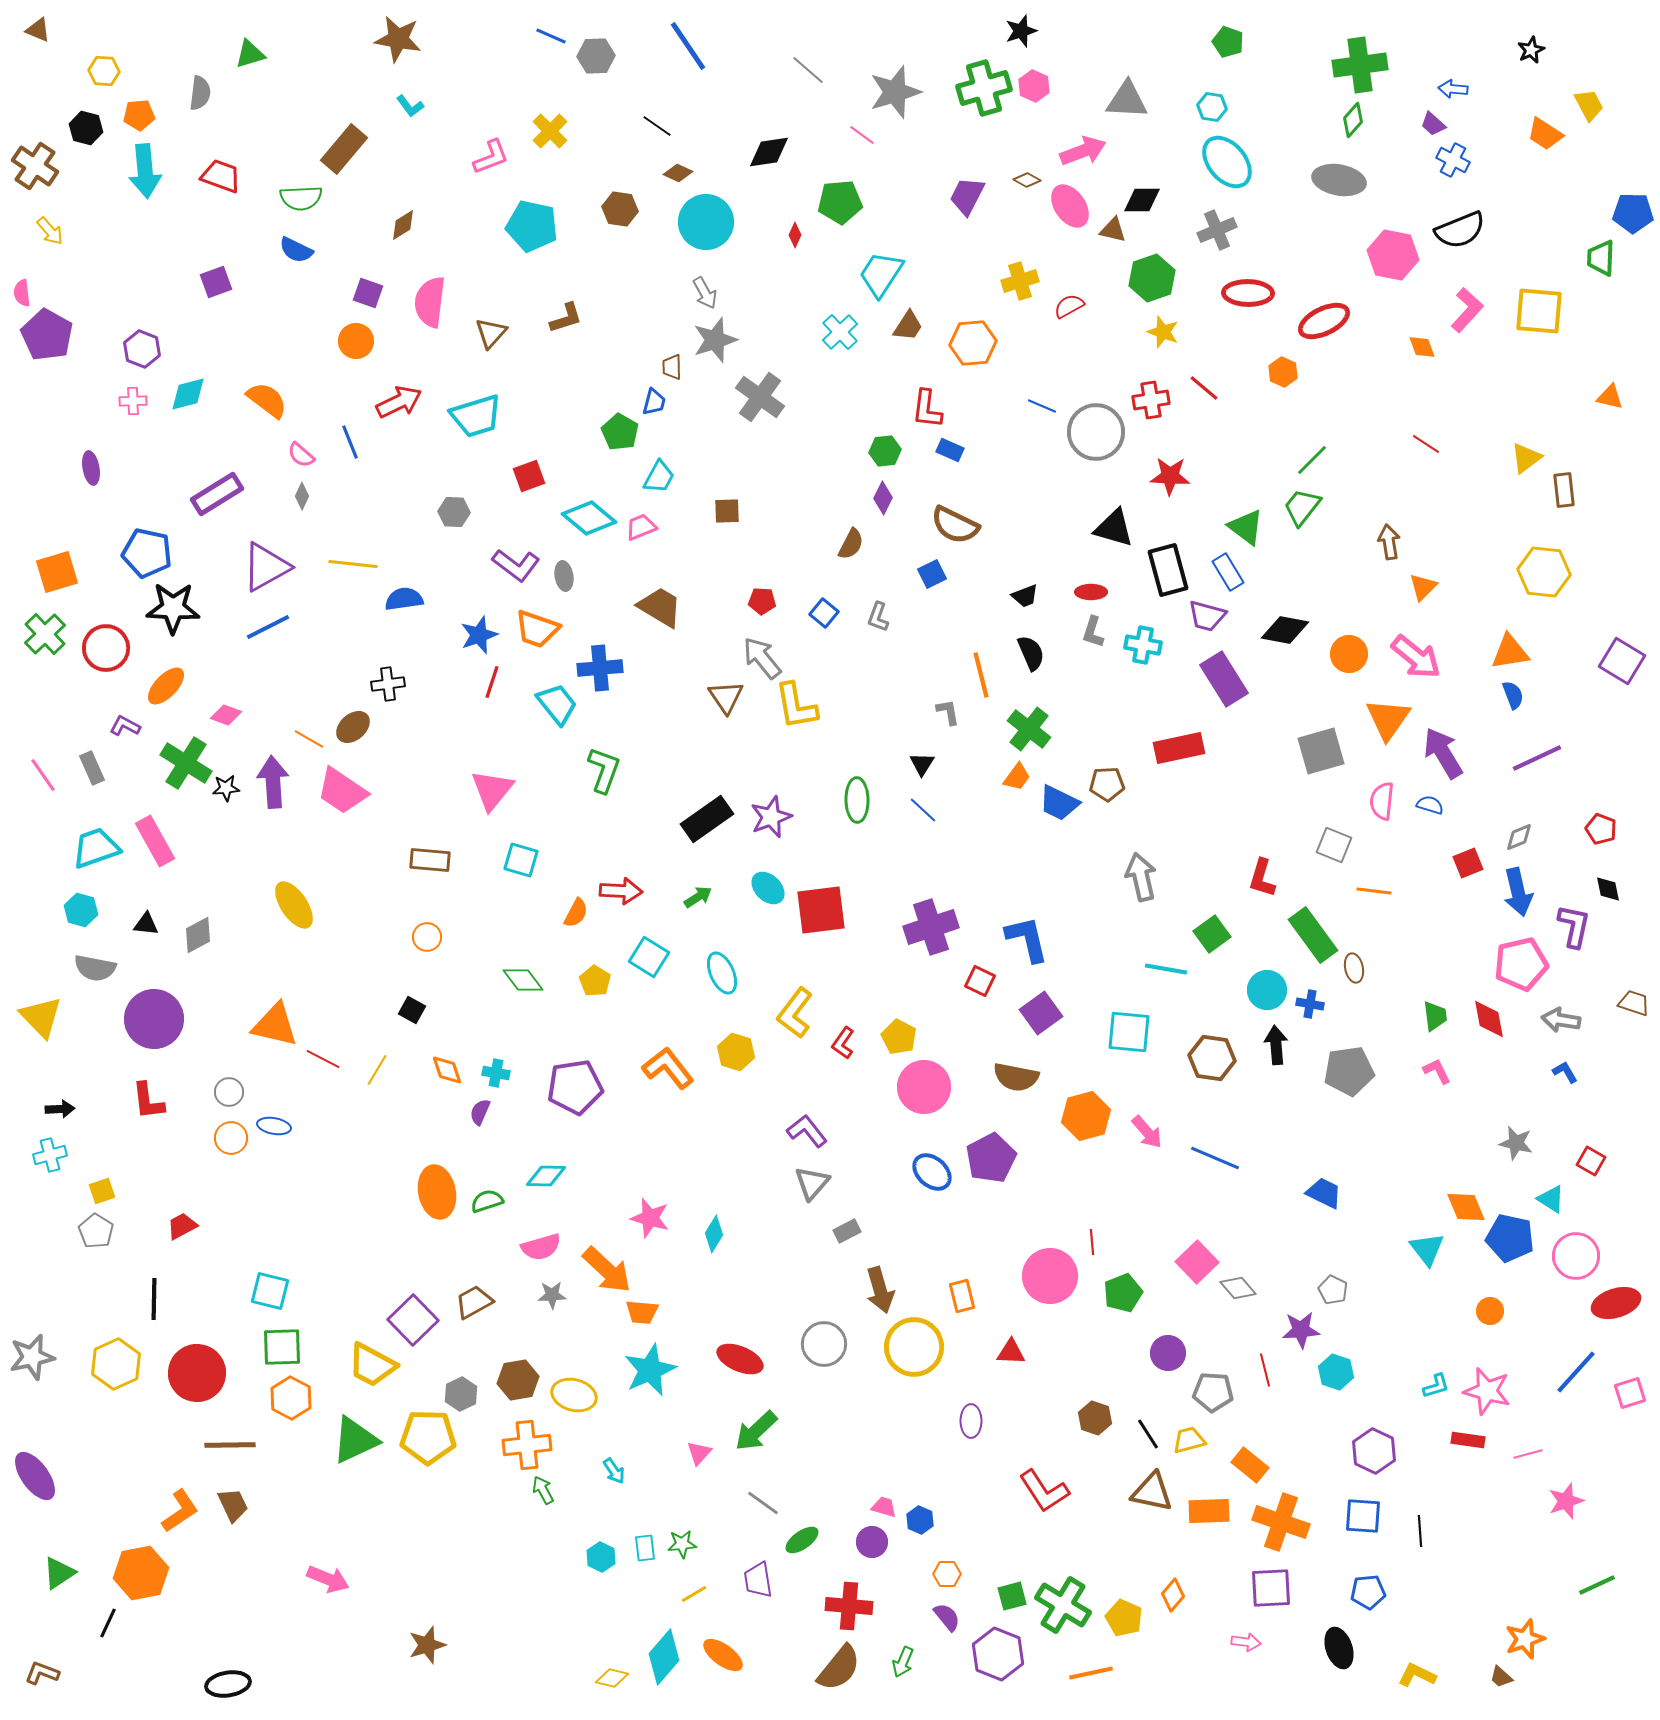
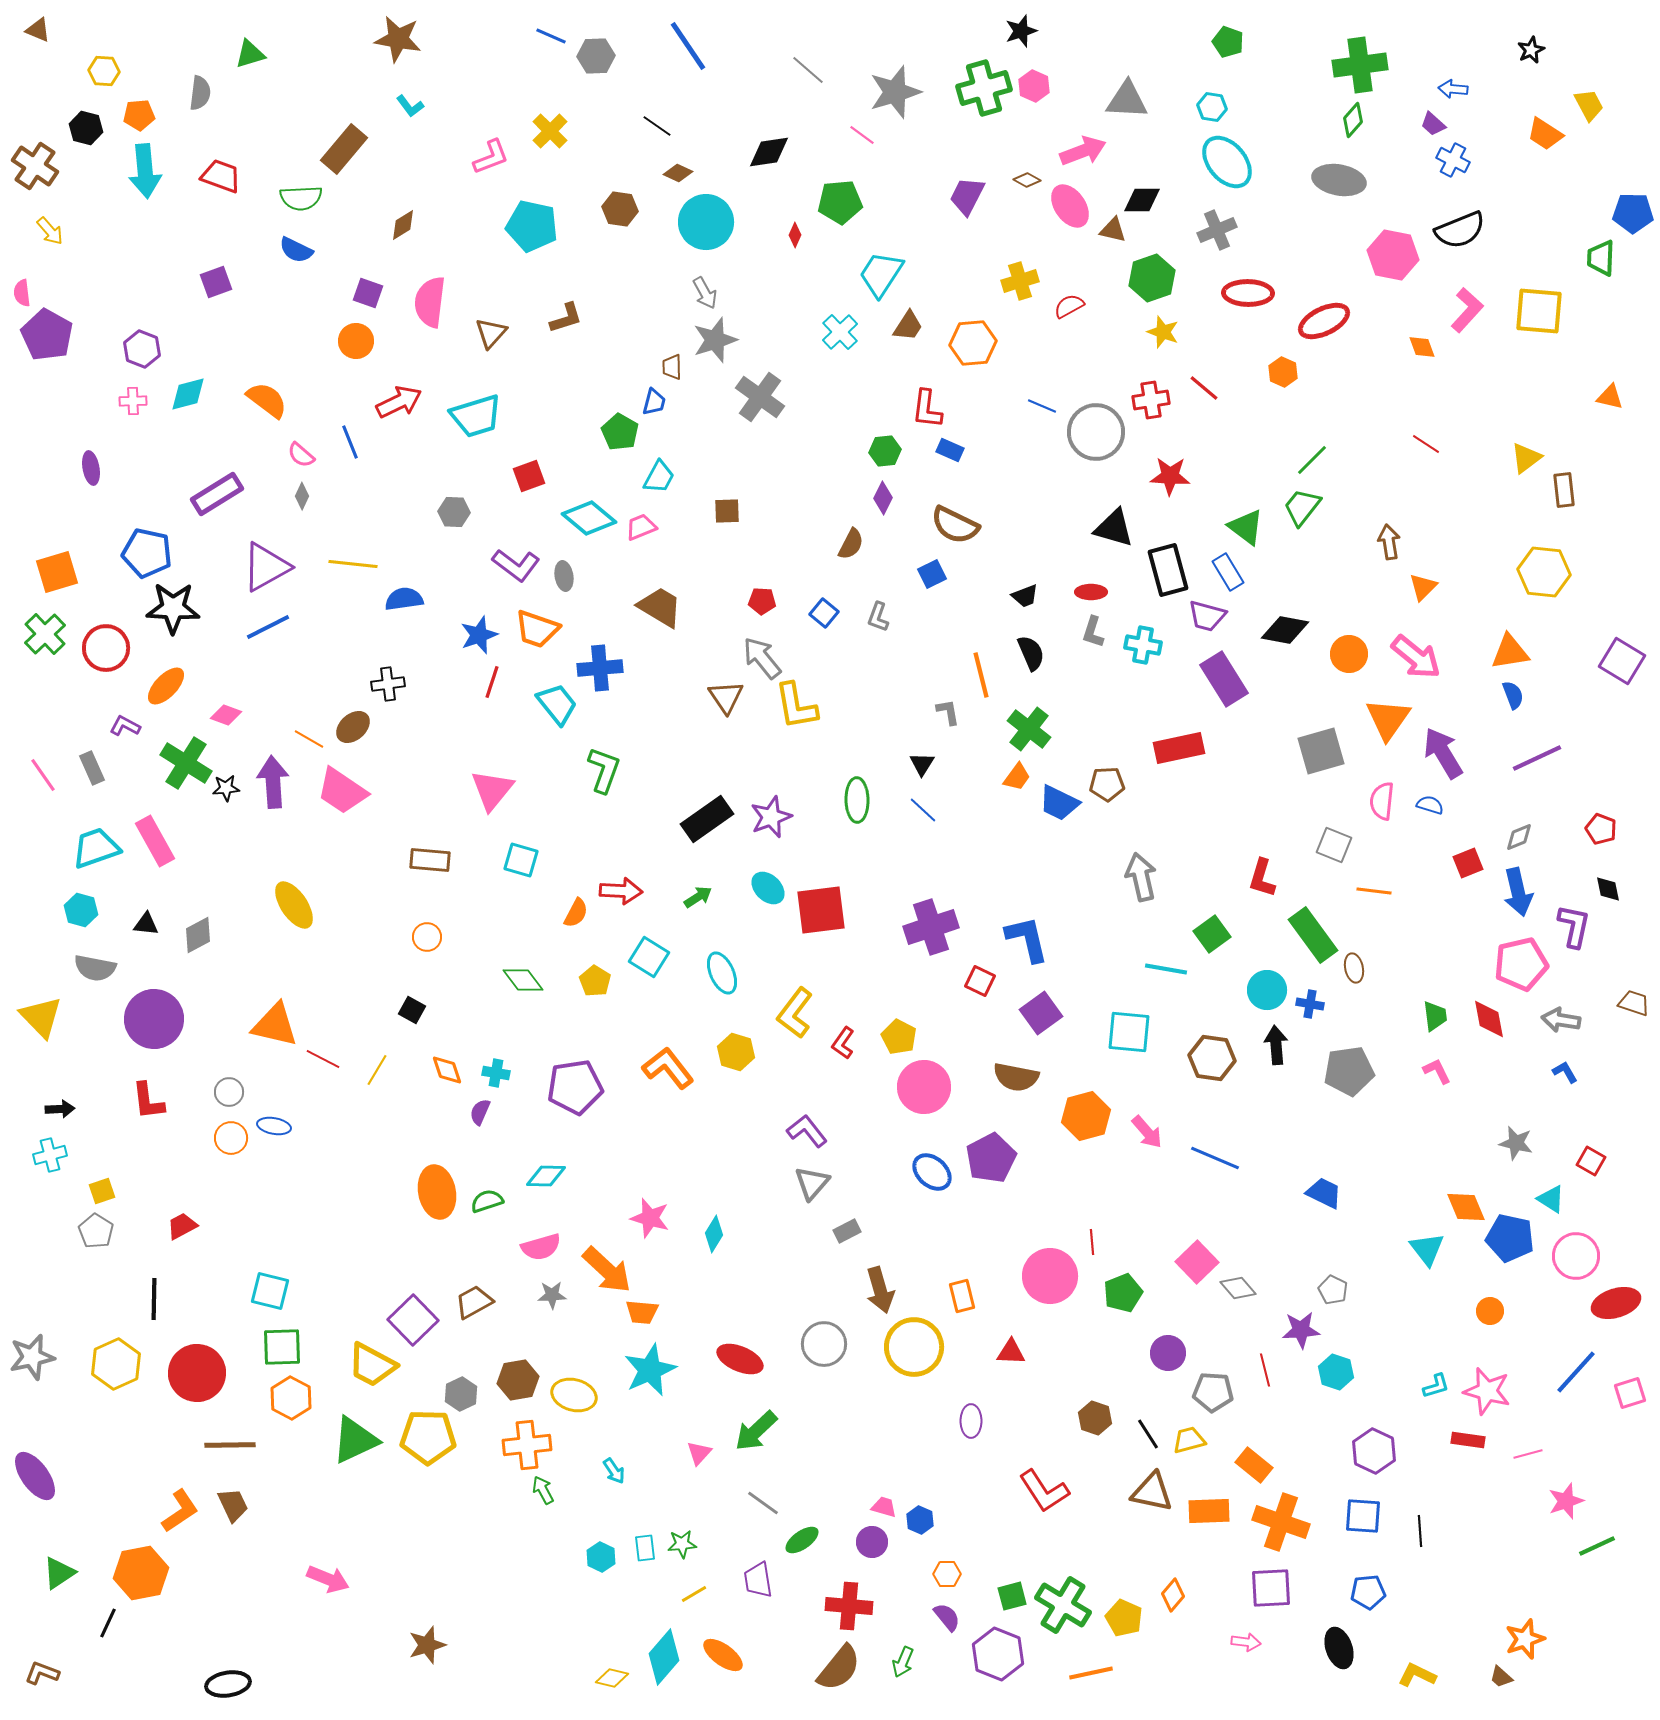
orange rectangle at (1250, 1465): moved 4 px right
green line at (1597, 1585): moved 39 px up
